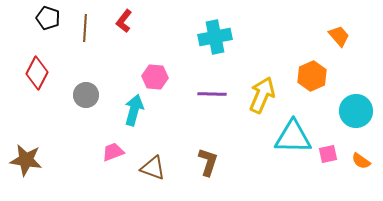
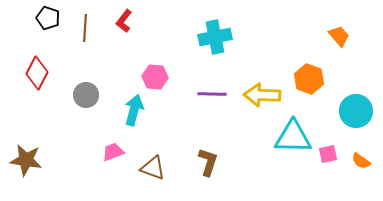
orange hexagon: moved 3 px left, 3 px down; rotated 16 degrees counterclockwise
yellow arrow: rotated 111 degrees counterclockwise
